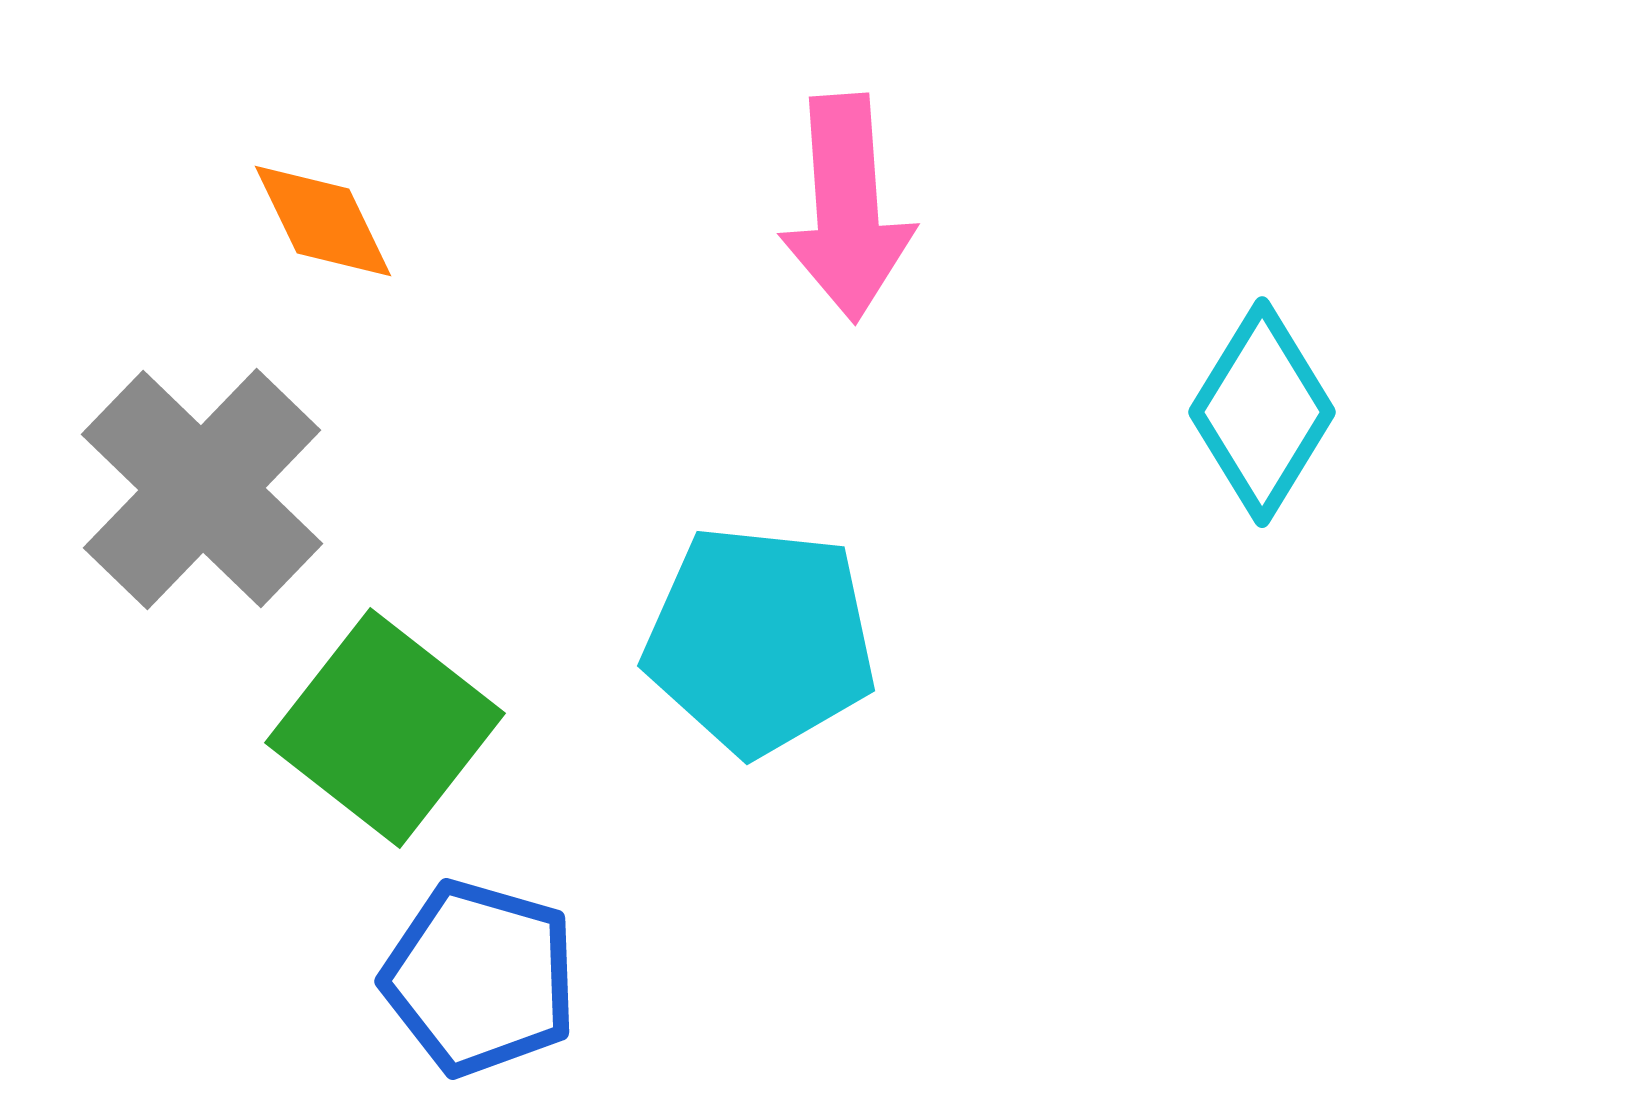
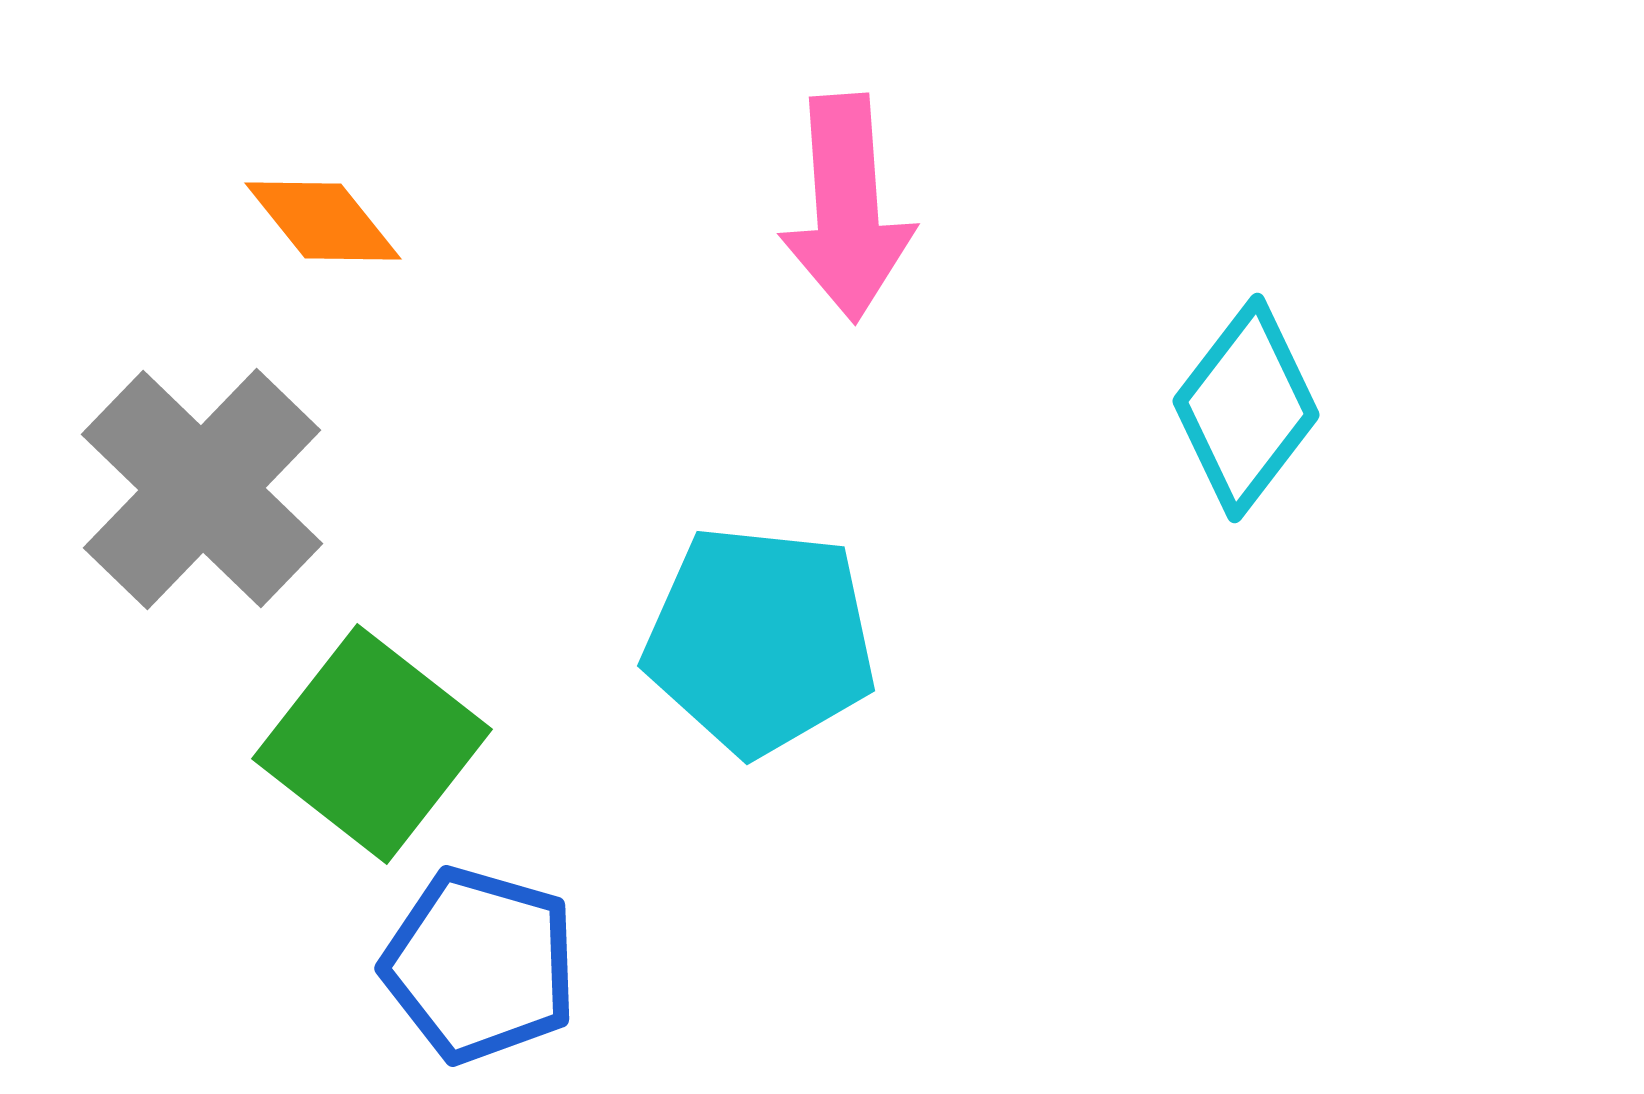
orange diamond: rotated 13 degrees counterclockwise
cyan diamond: moved 16 px left, 4 px up; rotated 6 degrees clockwise
green square: moved 13 px left, 16 px down
blue pentagon: moved 13 px up
